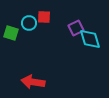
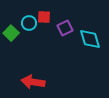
purple square: moved 11 px left
green square: rotated 28 degrees clockwise
